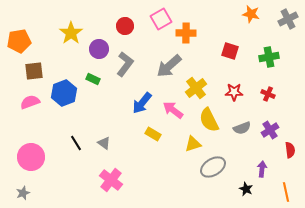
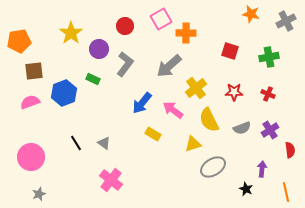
gray cross: moved 2 px left, 2 px down
gray star: moved 16 px right, 1 px down
